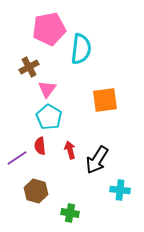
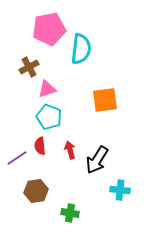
pink triangle: rotated 36 degrees clockwise
cyan pentagon: rotated 10 degrees counterclockwise
brown hexagon: rotated 25 degrees counterclockwise
